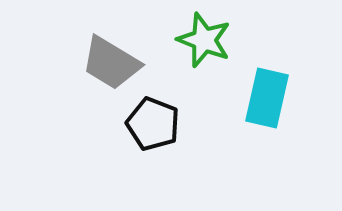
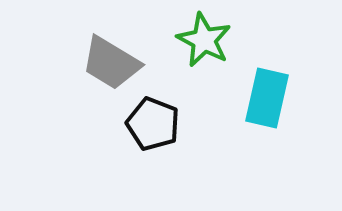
green star: rotated 6 degrees clockwise
